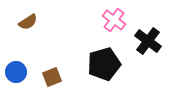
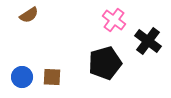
brown semicircle: moved 1 px right, 7 px up
black pentagon: moved 1 px right, 1 px up
blue circle: moved 6 px right, 5 px down
brown square: rotated 24 degrees clockwise
